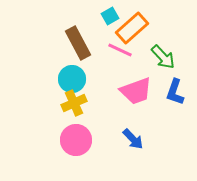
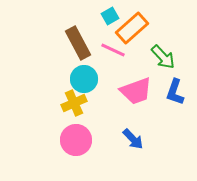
pink line: moved 7 px left
cyan circle: moved 12 px right
